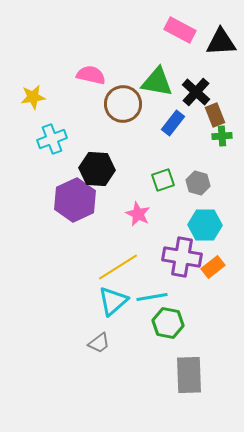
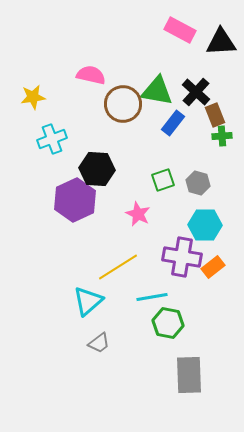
green triangle: moved 9 px down
cyan triangle: moved 25 px left
